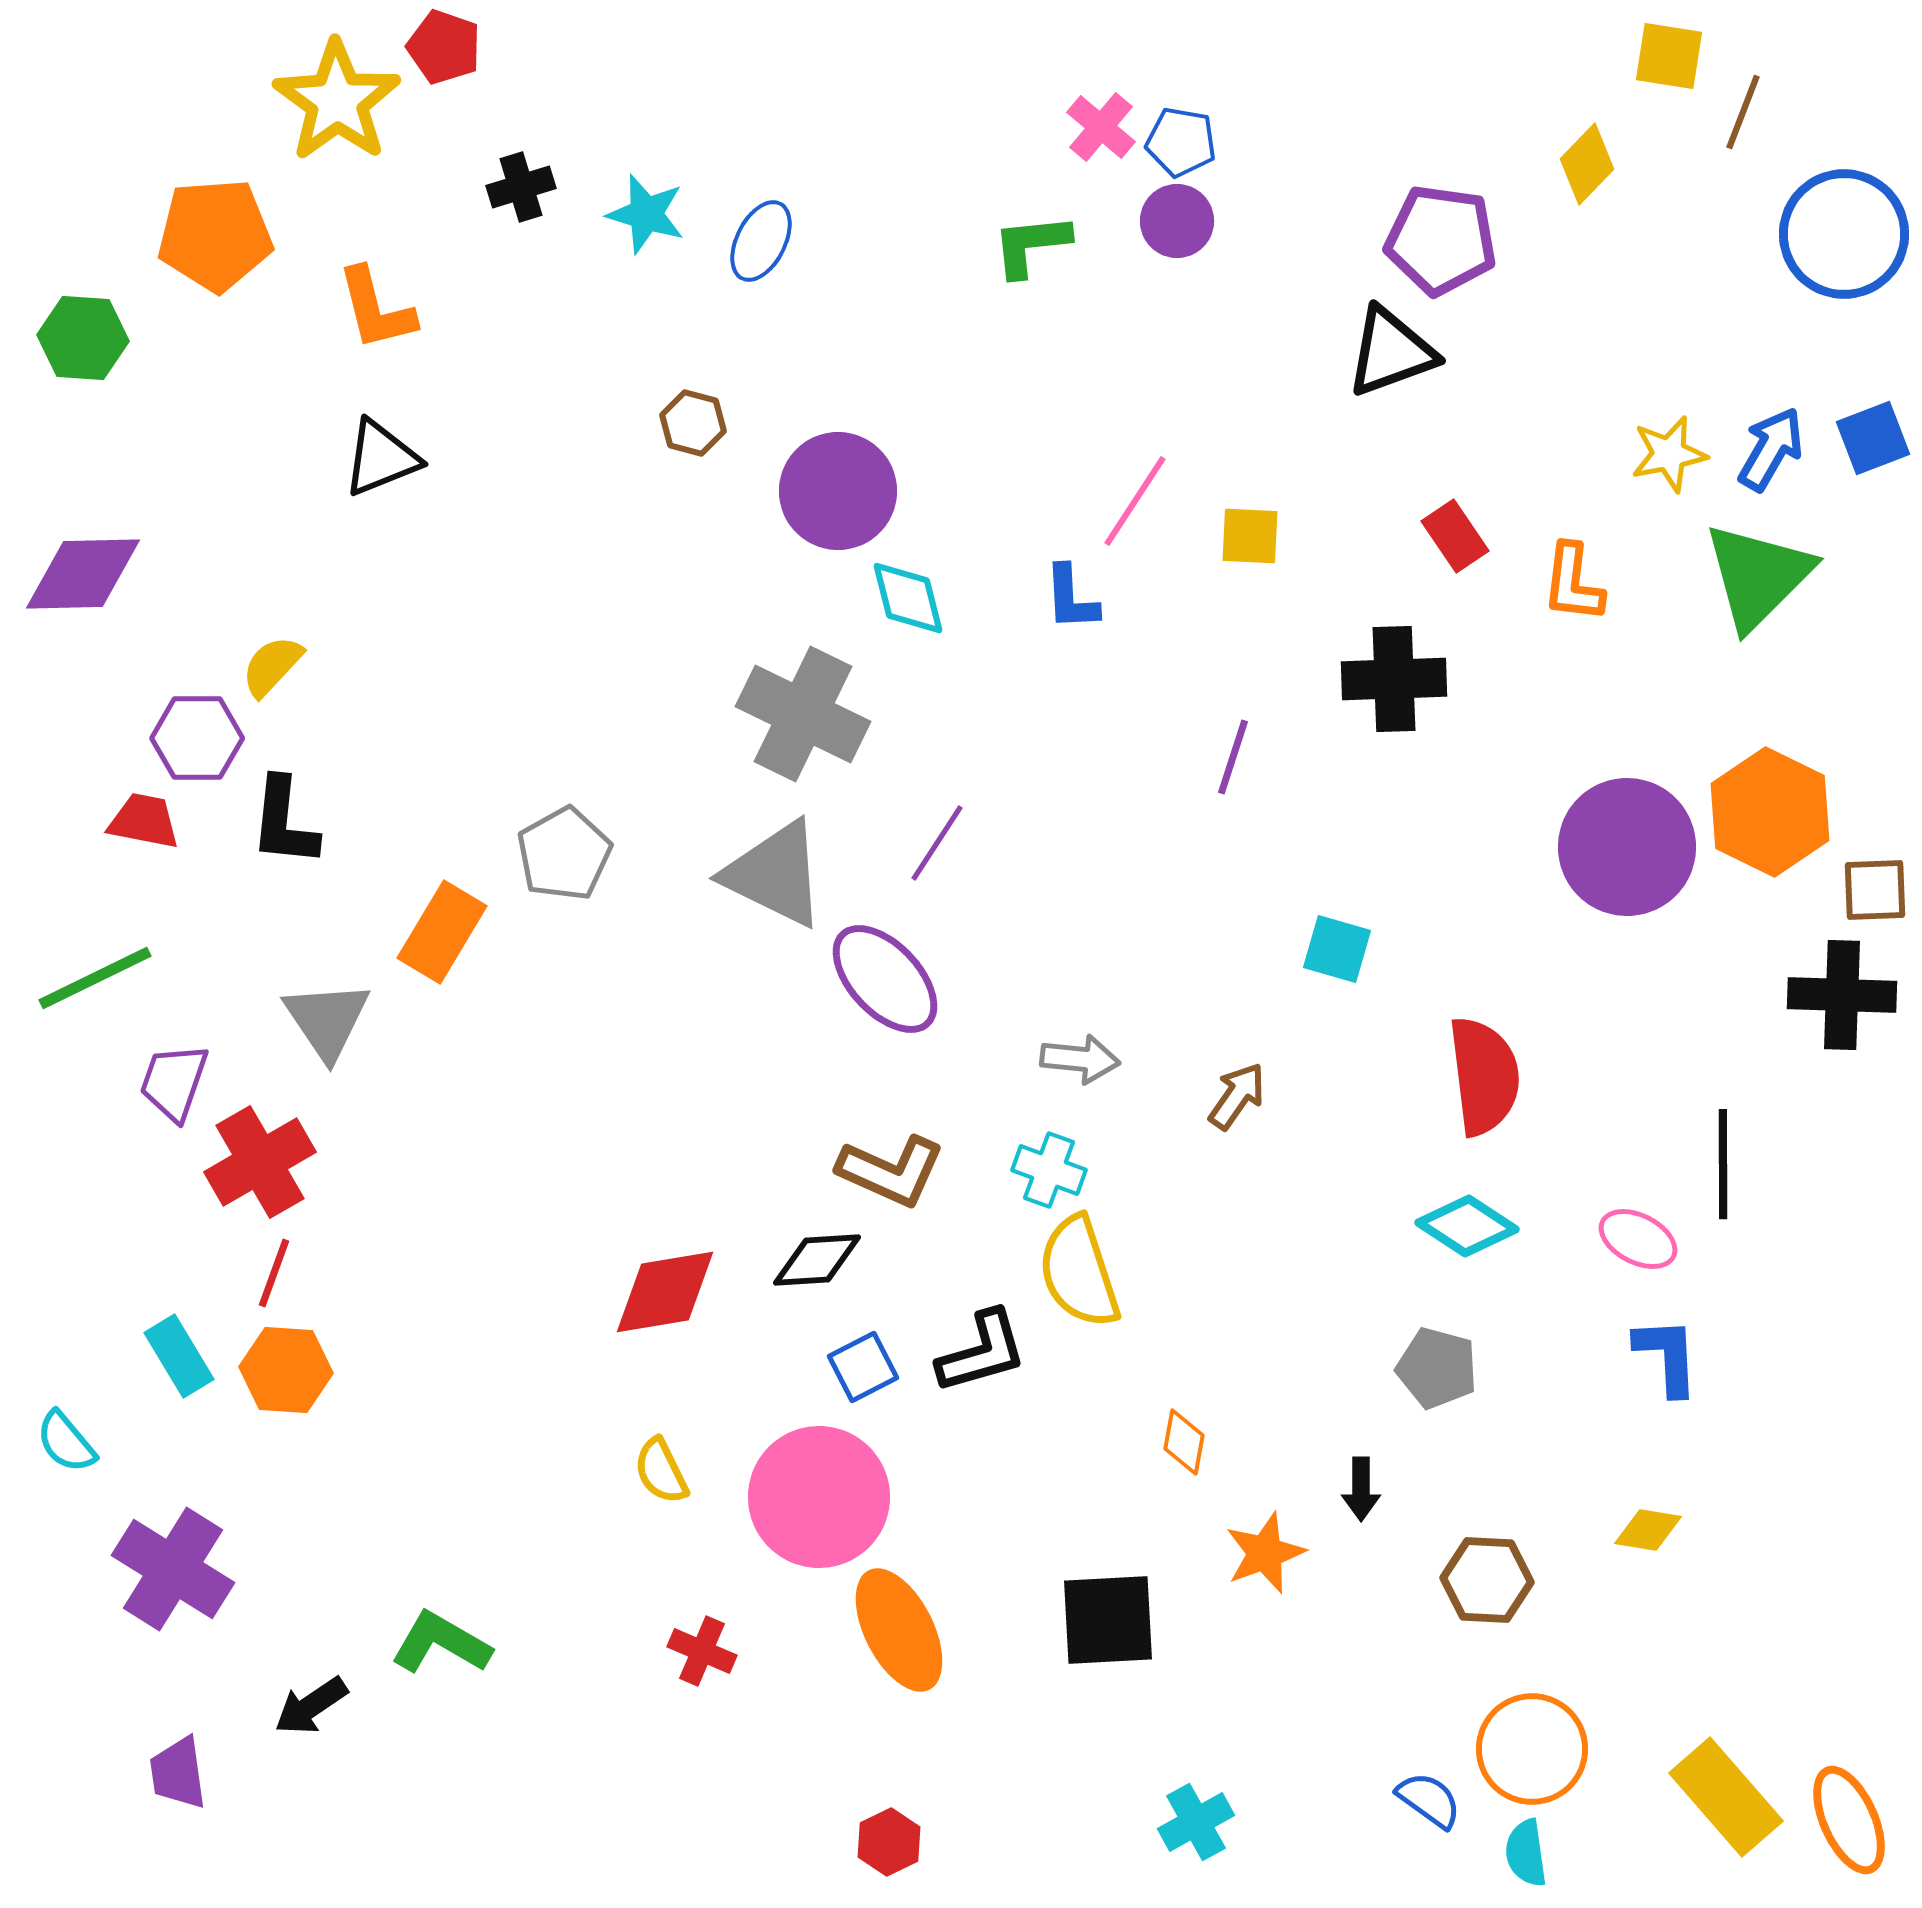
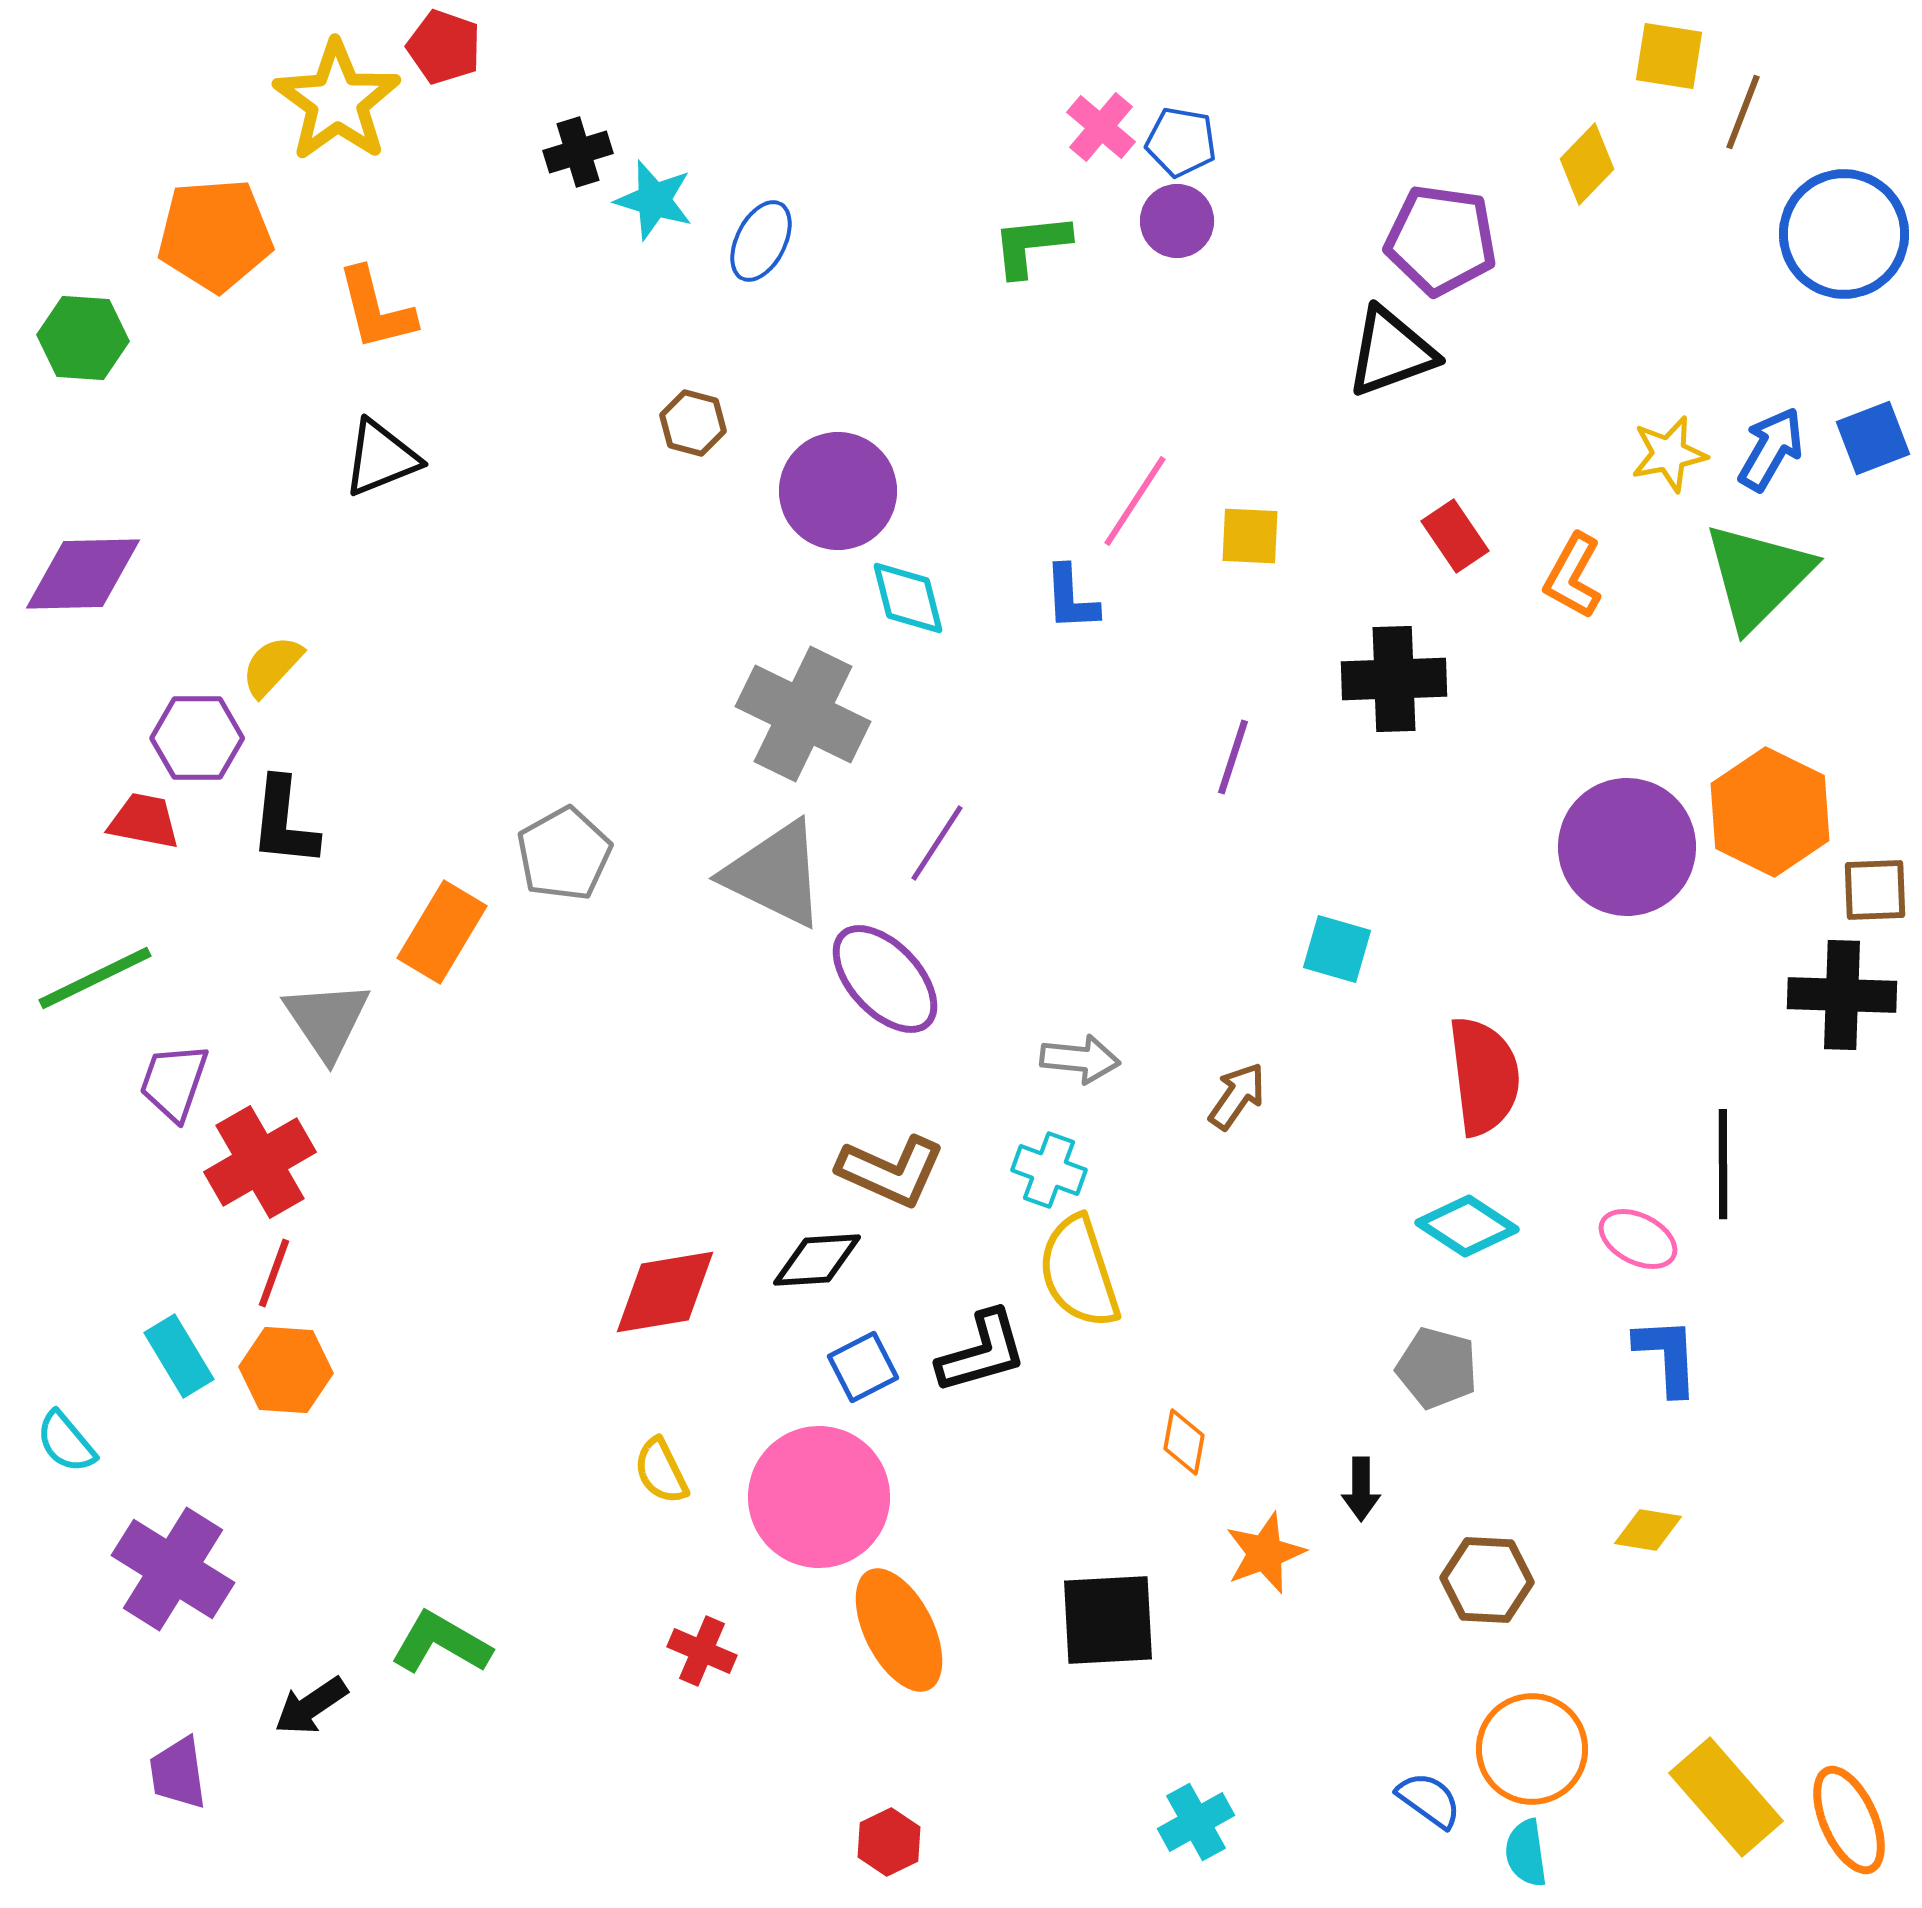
black cross at (521, 187): moved 57 px right, 35 px up
cyan star at (646, 214): moved 8 px right, 14 px up
orange L-shape at (1573, 583): moved 7 px up; rotated 22 degrees clockwise
